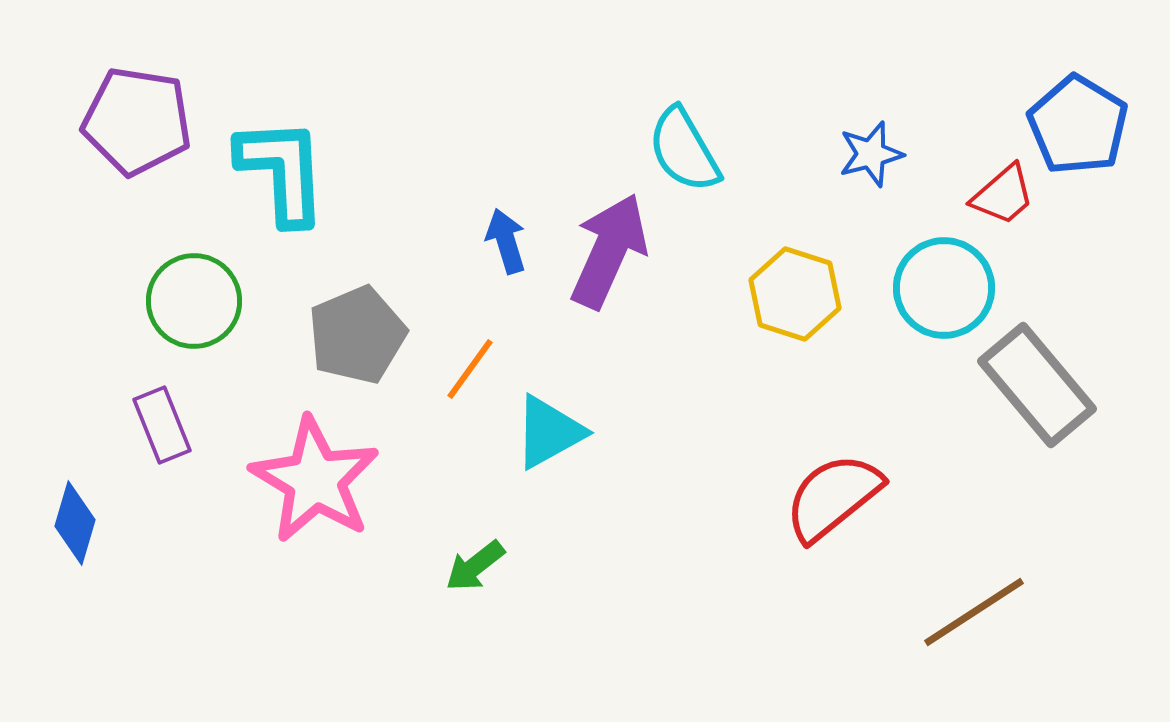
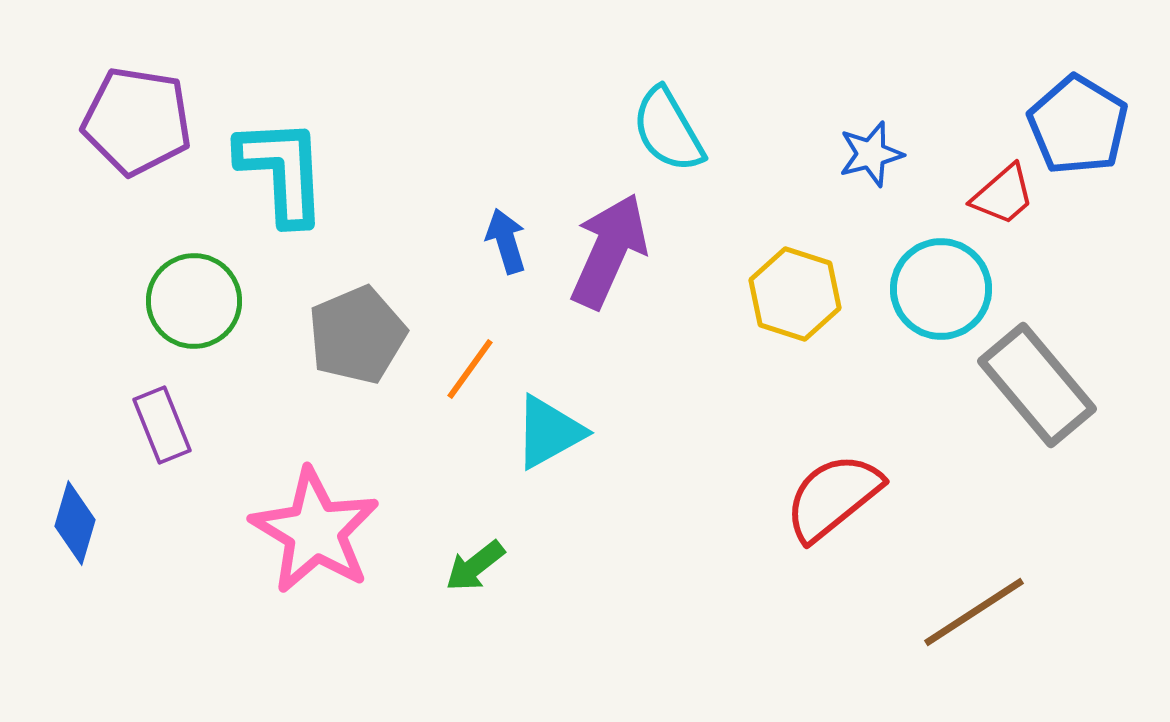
cyan semicircle: moved 16 px left, 20 px up
cyan circle: moved 3 px left, 1 px down
pink star: moved 51 px down
